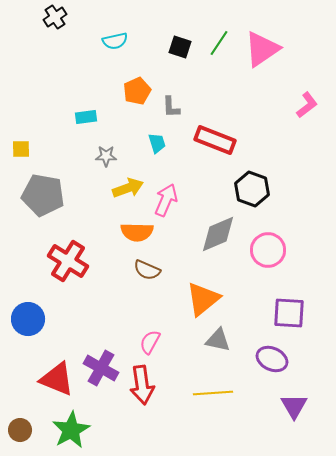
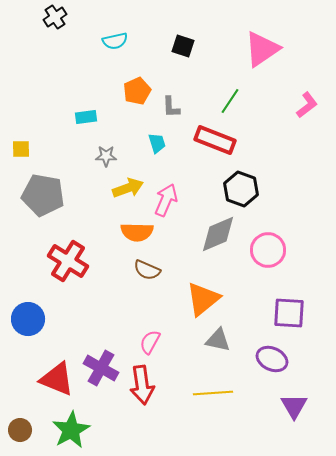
green line: moved 11 px right, 58 px down
black square: moved 3 px right, 1 px up
black hexagon: moved 11 px left
